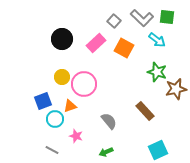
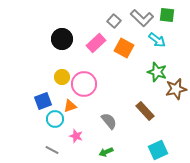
green square: moved 2 px up
